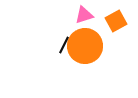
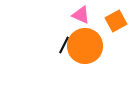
pink triangle: moved 3 px left; rotated 42 degrees clockwise
